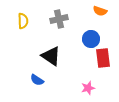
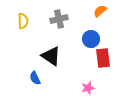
orange semicircle: rotated 120 degrees clockwise
blue semicircle: moved 2 px left, 2 px up; rotated 32 degrees clockwise
